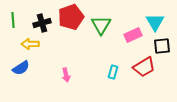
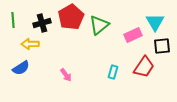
red pentagon: rotated 10 degrees counterclockwise
green triangle: moved 2 px left; rotated 20 degrees clockwise
red trapezoid: rotated 25 degrees counterclockwise
pink arrow: rotated 24 degrees counterclockwise
